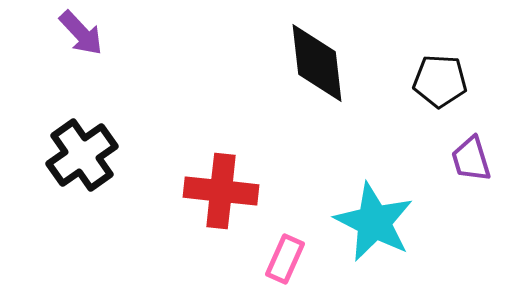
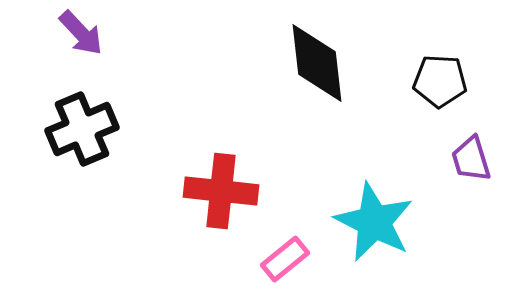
black cross: moved 26 px up; rotated 12 degrees clockwise
pink rectangle: rotated 27 degrees clockwise
